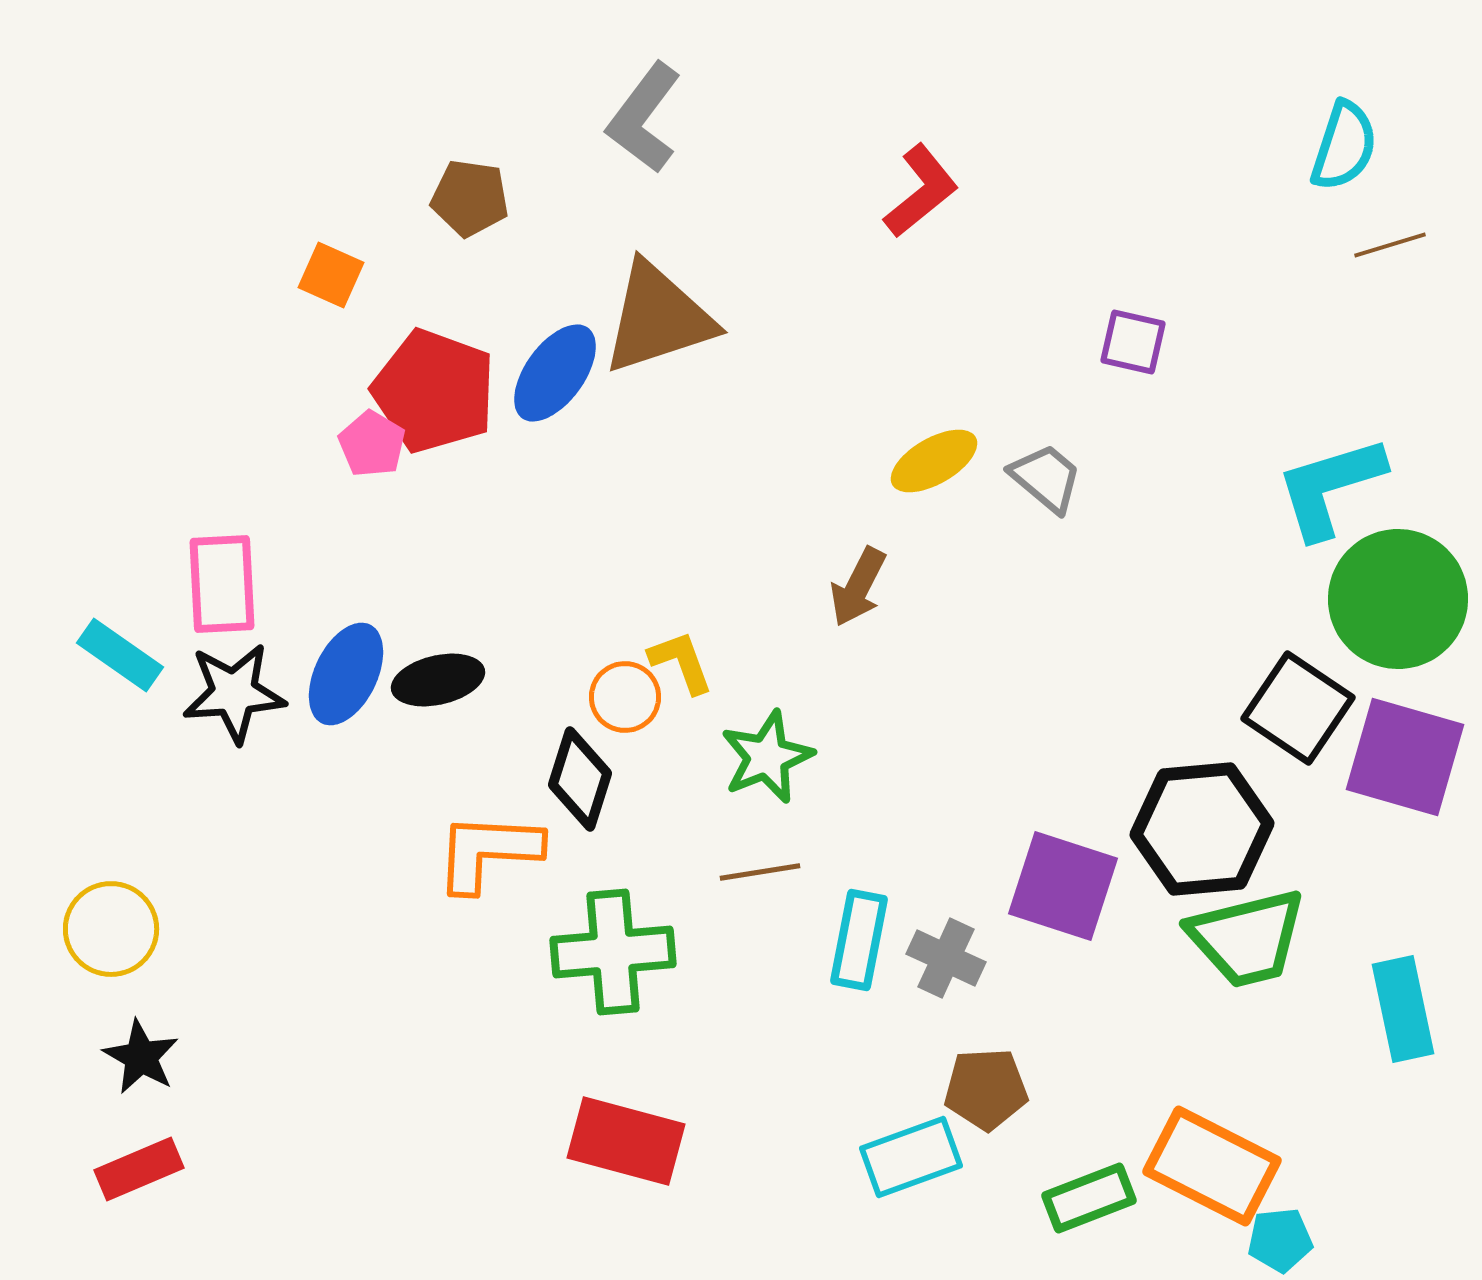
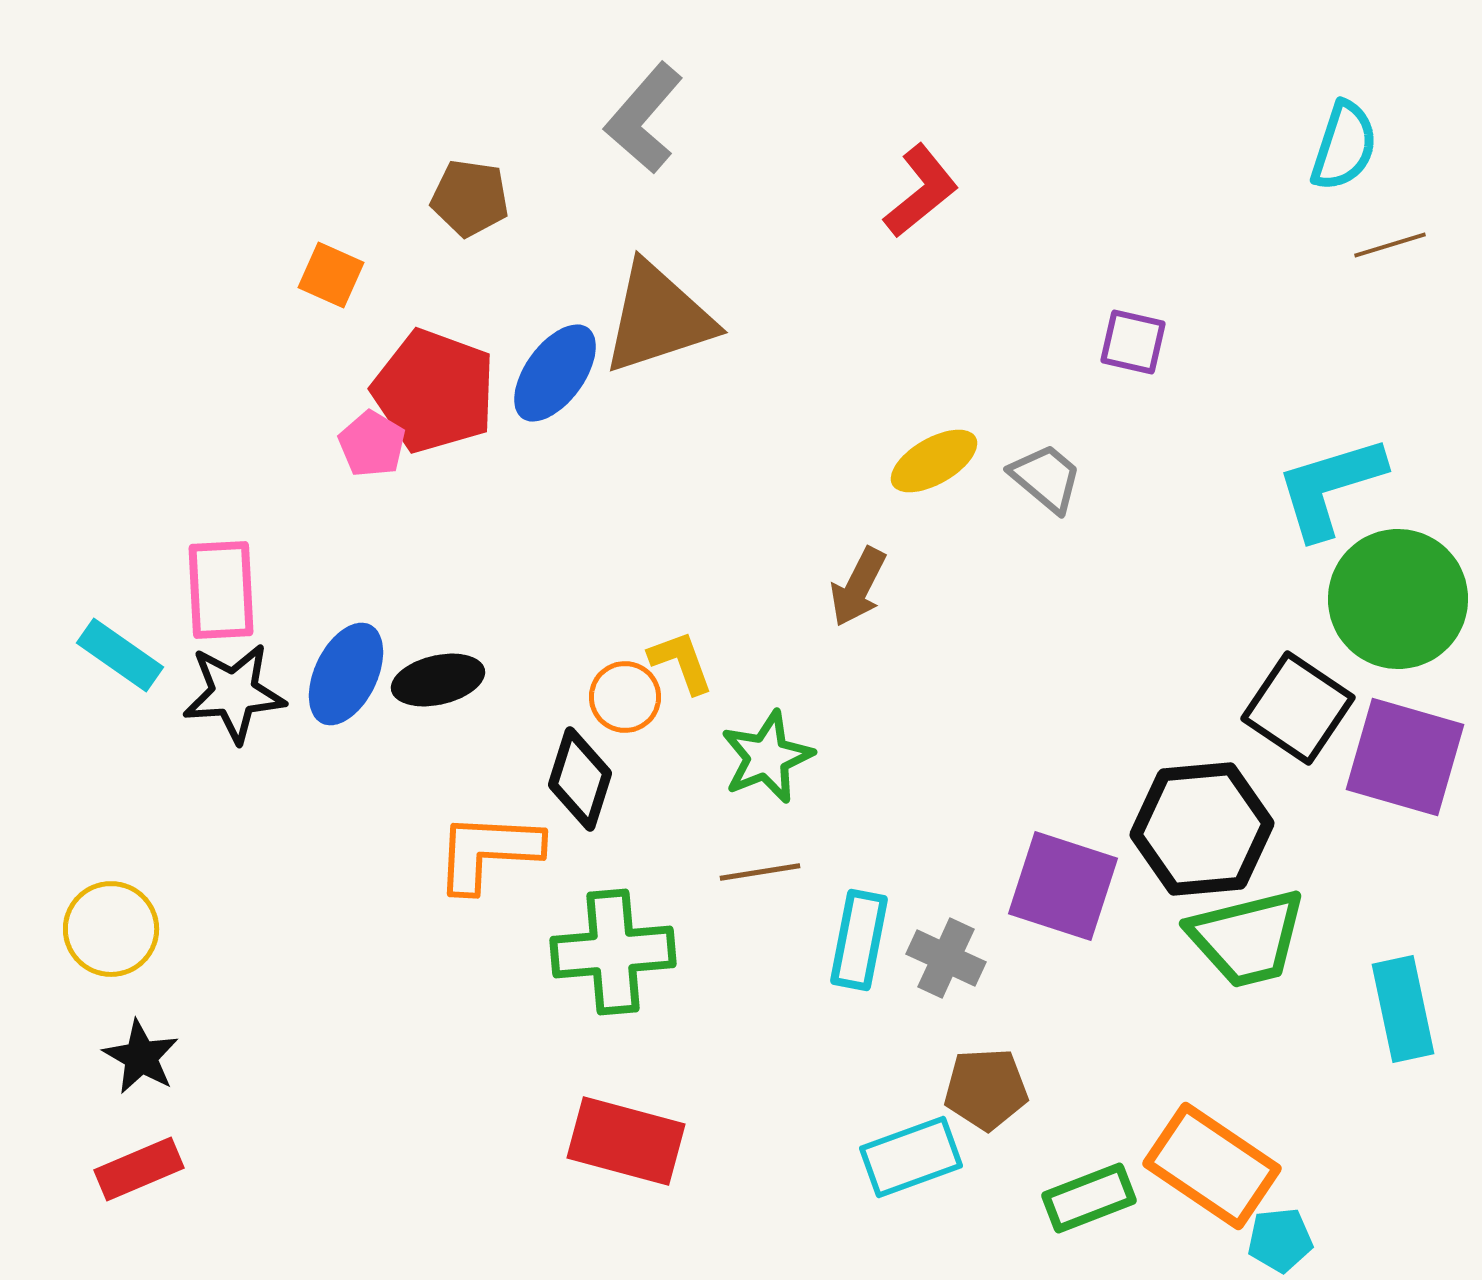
gray L-shape at (644, 118): rotated 4 degrees clockwise
pink rectangle at (222, 584): moved 1 px left, 6 px down
orange rectangle at (1212, 1166): rotated 7 degrees clockwise
